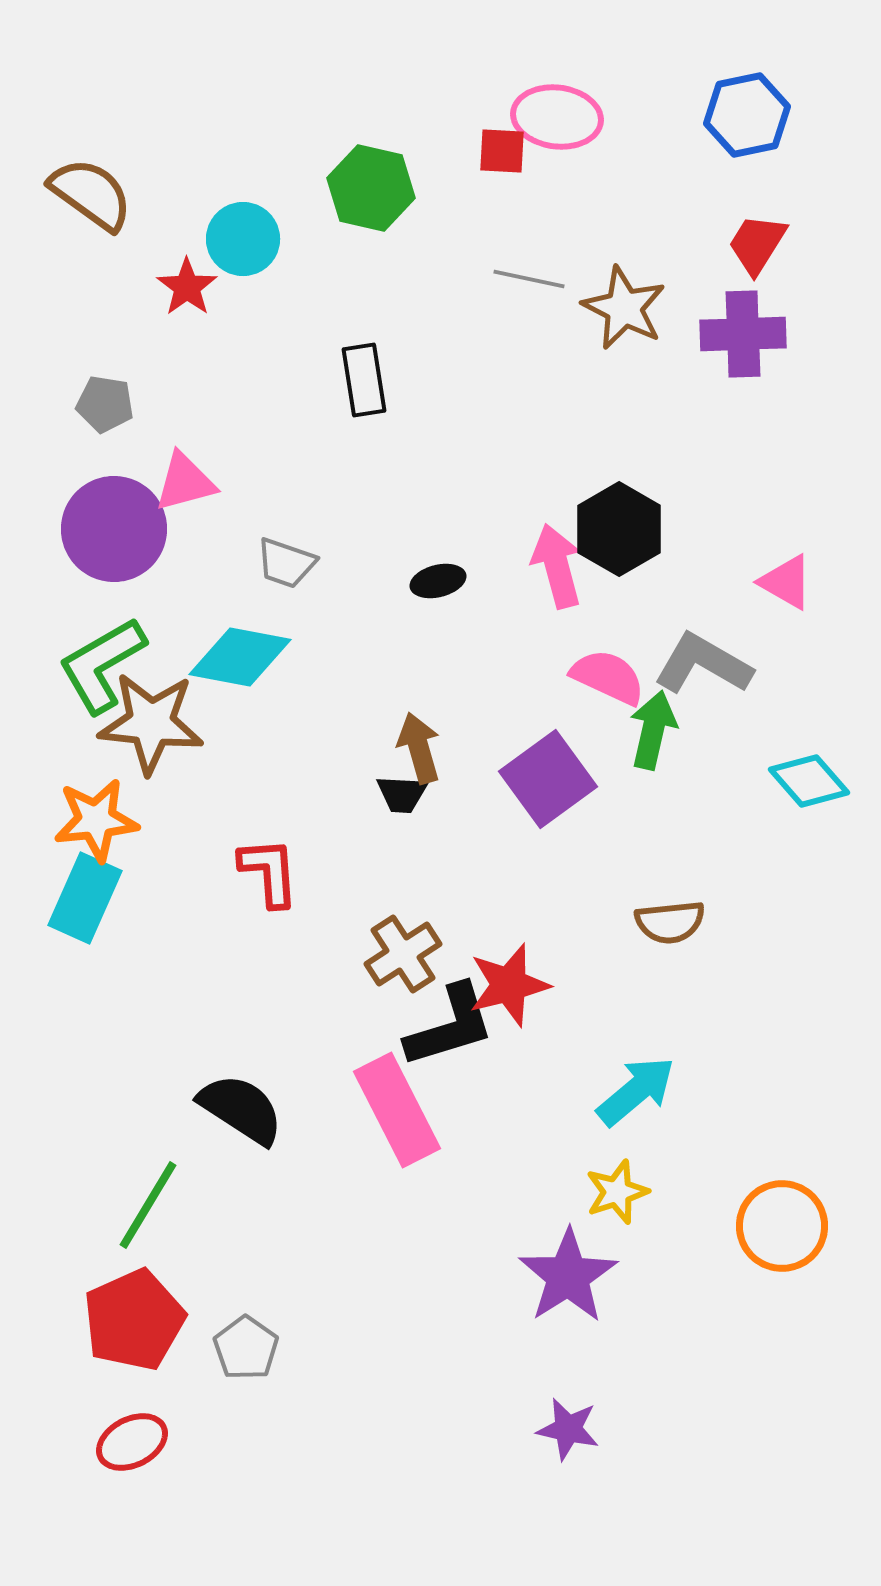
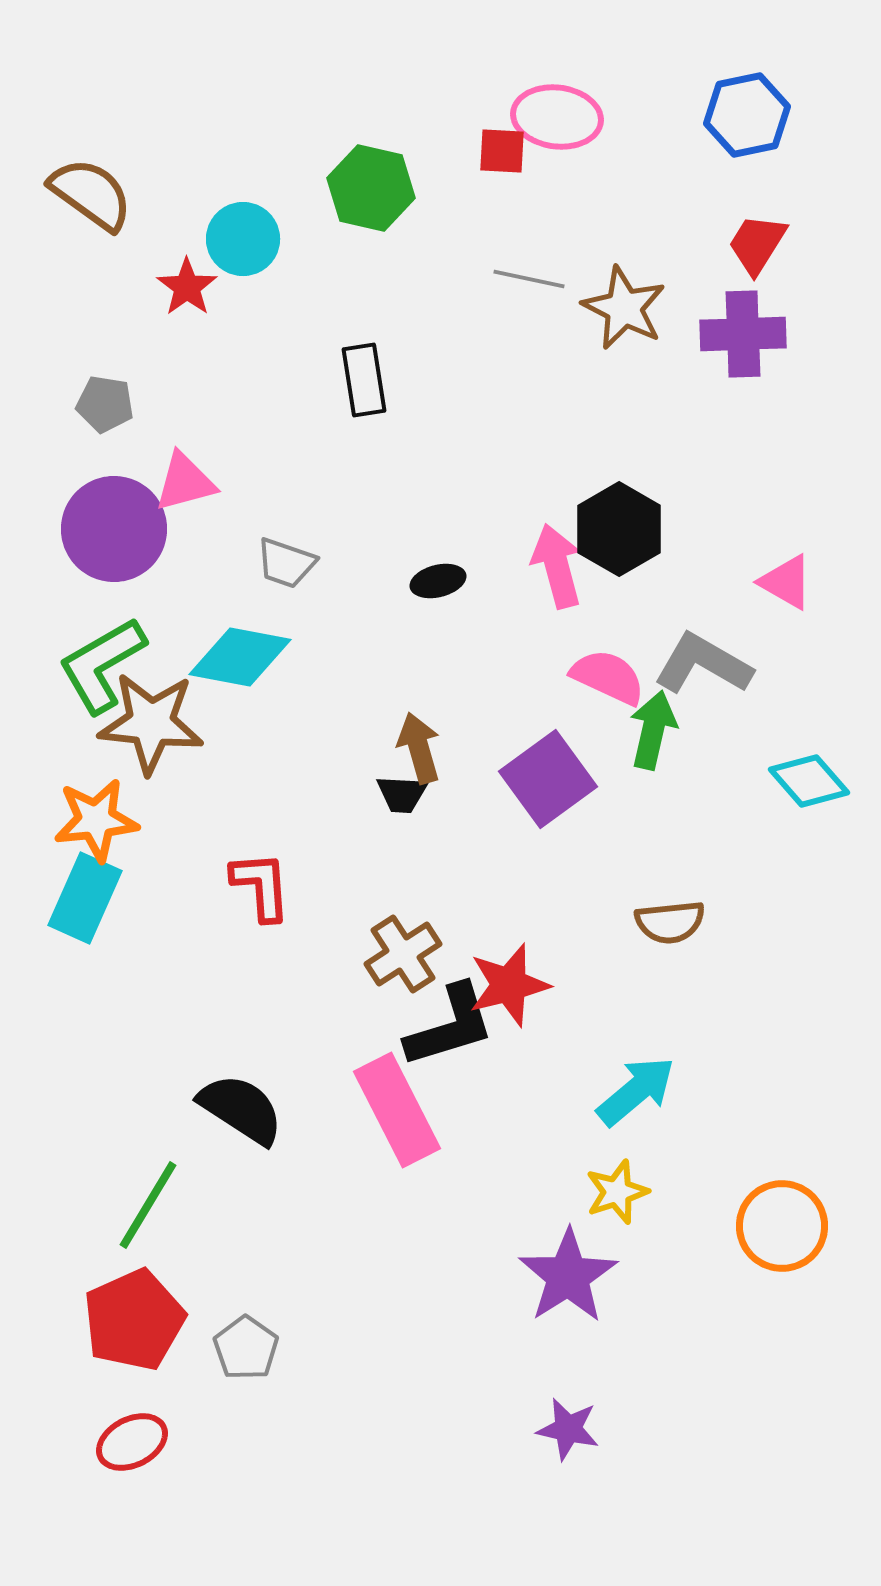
red L-shape at (269, 872): moved 8 px left, 14 px down
